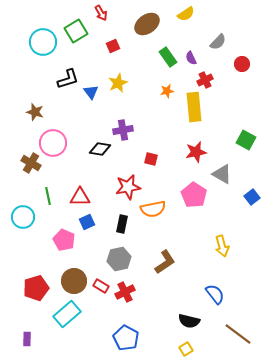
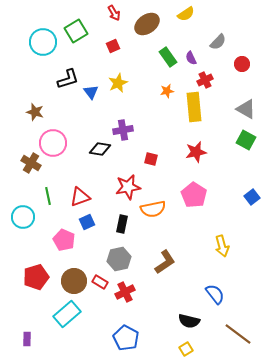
red arrow at (101, 13): moved 13 px right
gray triangle at (222, 174): moved 24 px right, 65 px up
red triangle at (80, 197): rotated 20 degrees counterclockwise
red rectangle at (101, 286): moved 1 px left, 4 px up
red pentagon at (36, 288): moved 11 px up
